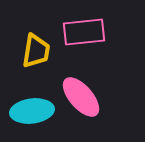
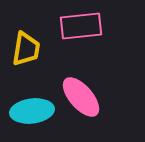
pink rectangle: moved 3 px left, 6 px up
yellow trapezoid: moved 10 px left, 2 px up
